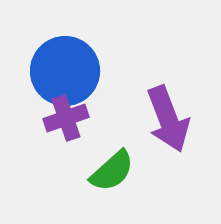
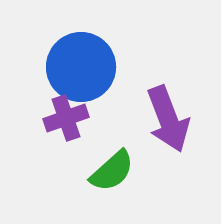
blue circle: moved 16 px right, 4 px up
